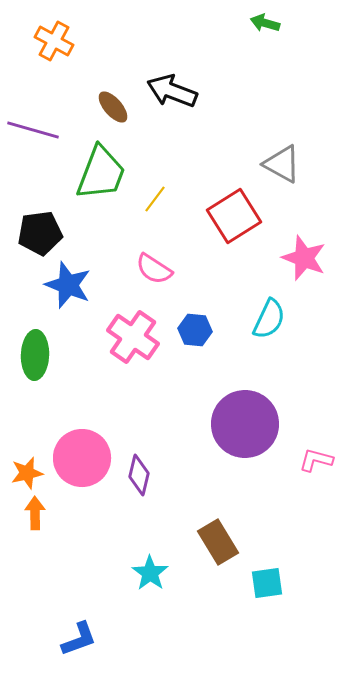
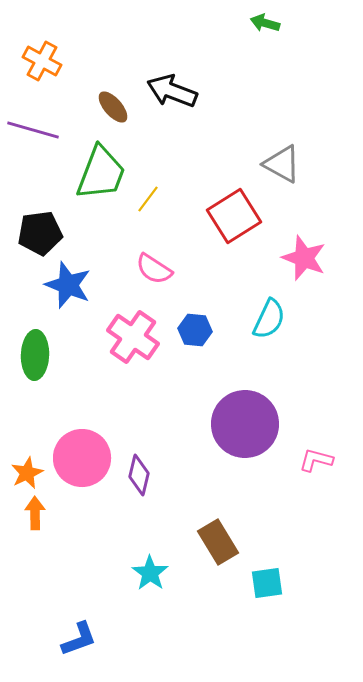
orange cross: moved 12 px left, 20 px down
yellow line: moved 7 px left
orange star: rotated 12 degrees counterclockwise
